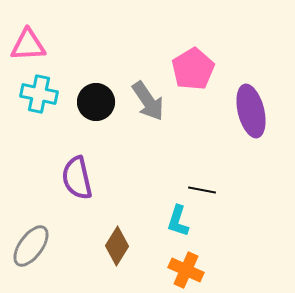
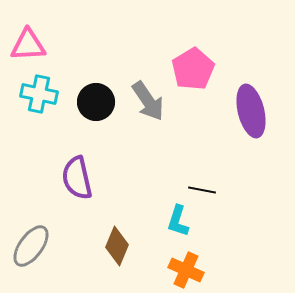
brown diamond: rotated 9 degrees counterclockwise
